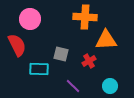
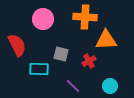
pink circle: moved 13 px right
